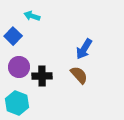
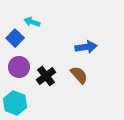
cyan arrow: moved 6 px down
blue square: moved 2 px right, 2 px down
blue arrow: moved 2 px right, 2 px up; rotated 130 degrees counterclockwise
black cross: moved 4 px right; rotated 36 degrees counterclockwise
cyan hexagon: moved 2 px left
